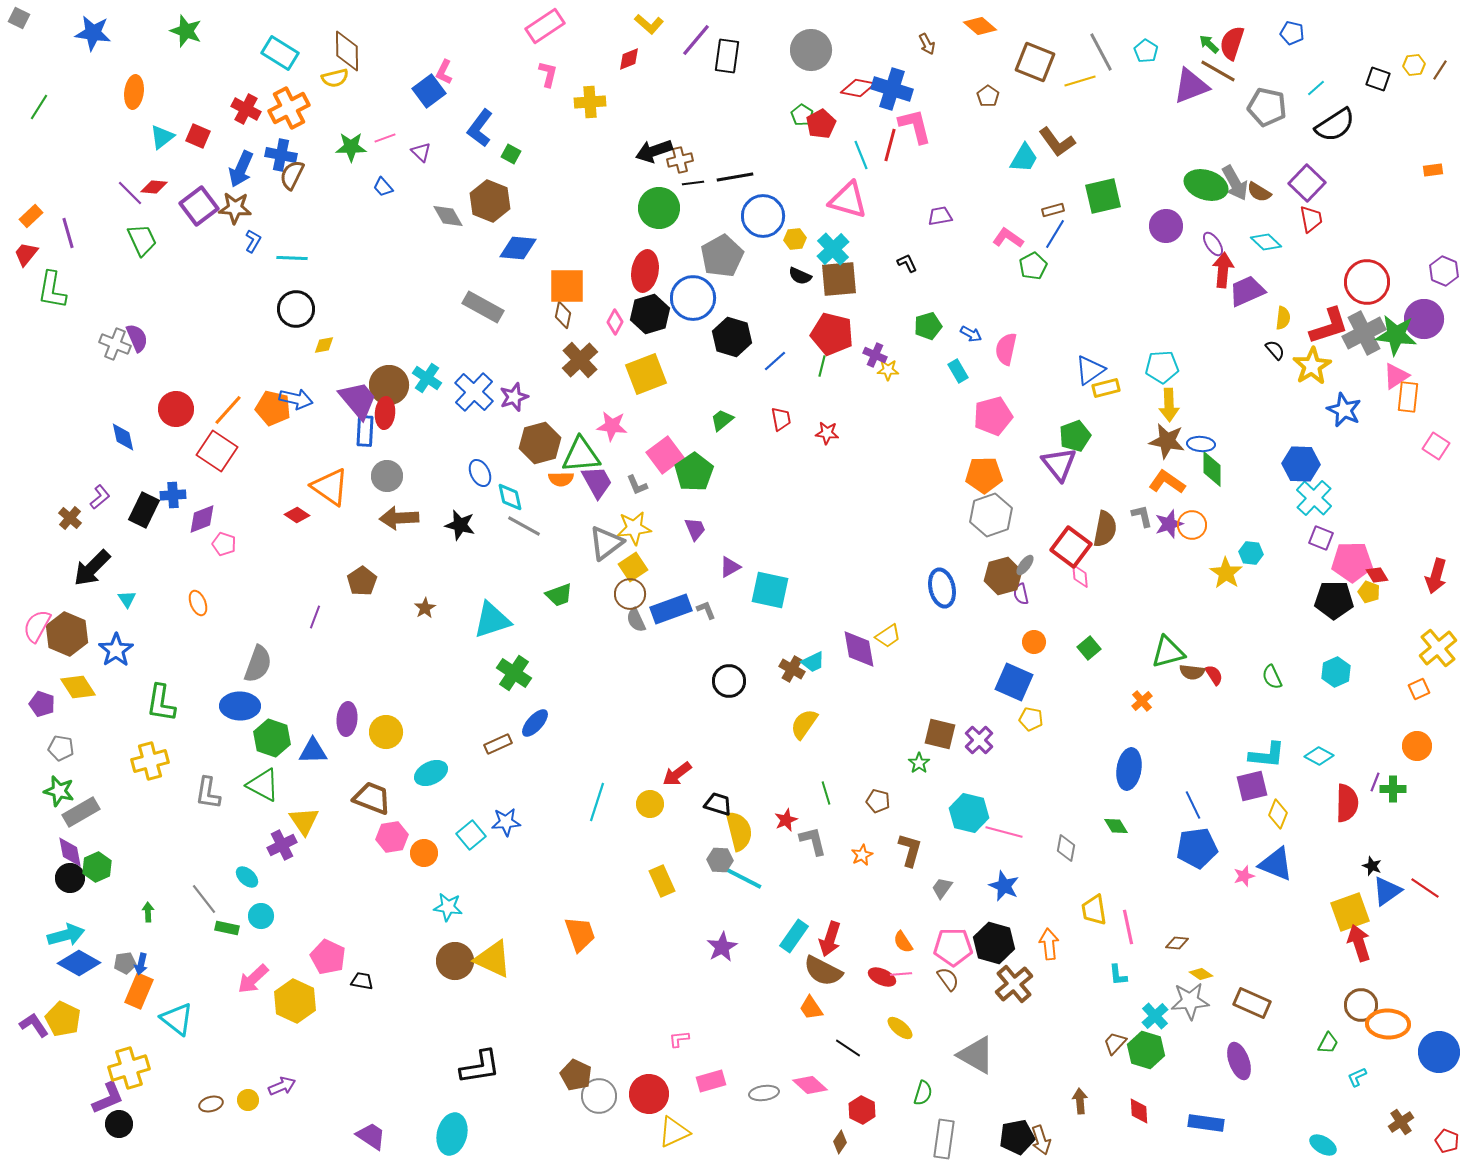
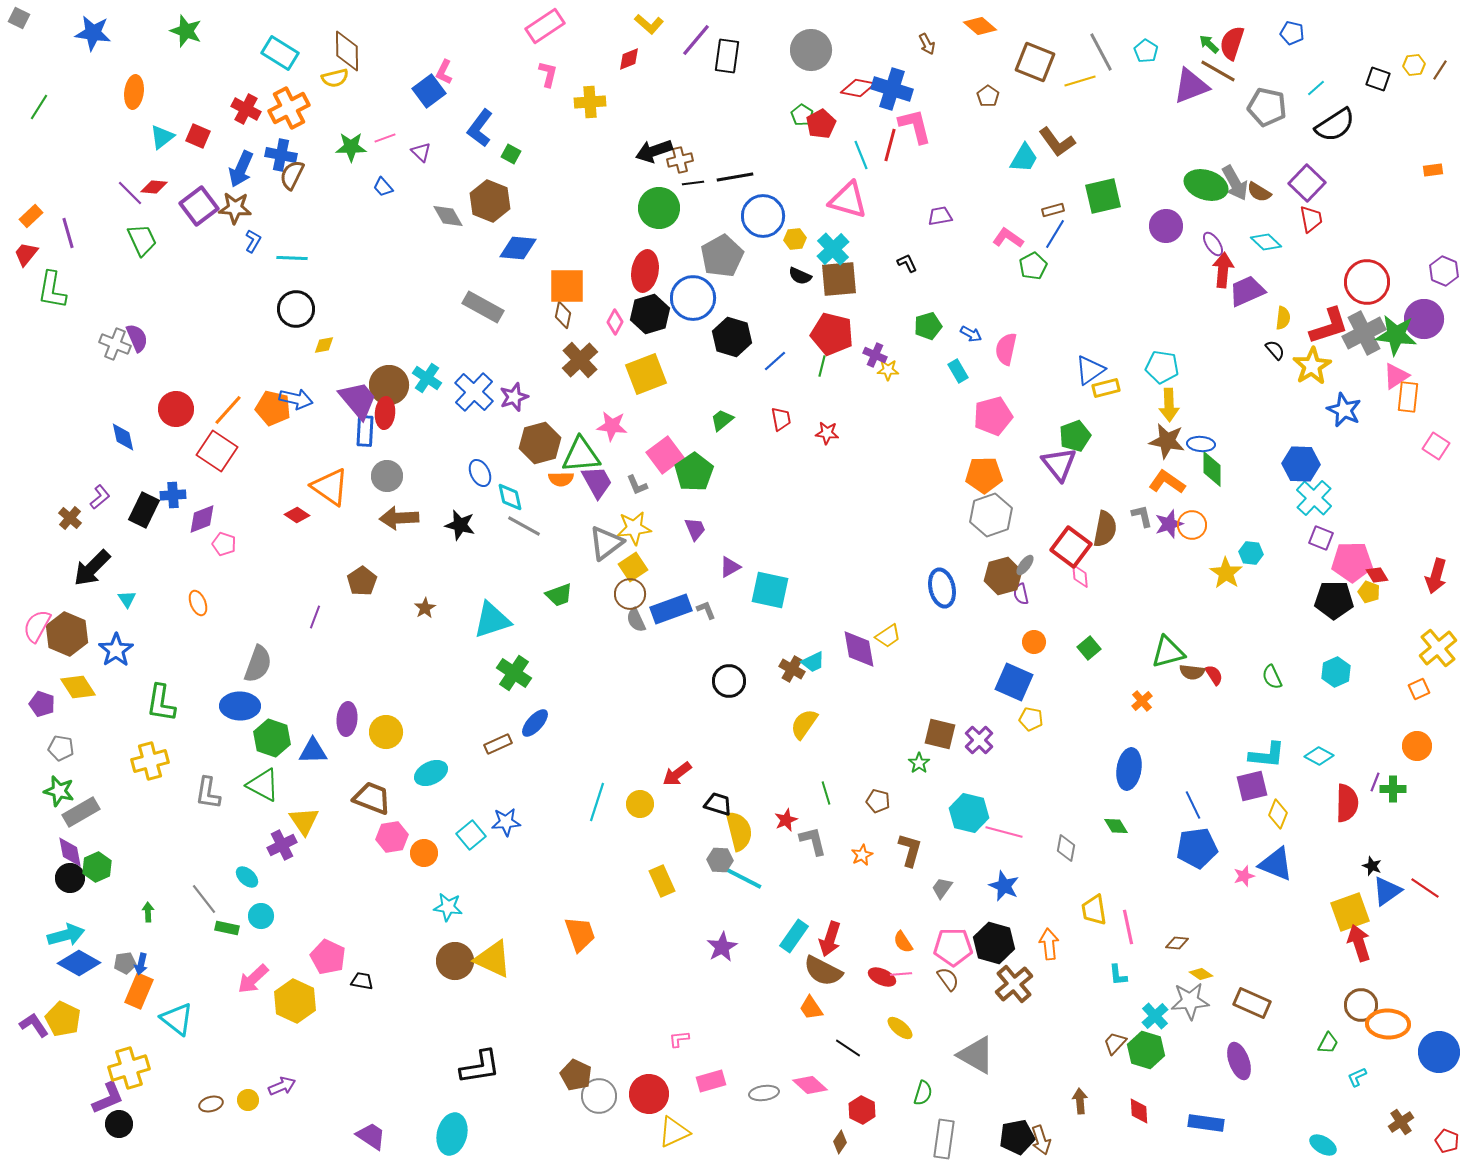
cyan pentagon at (1162, 367): rotated 12 degrees clockwise
yellow circle at (650, 804): moved 10 px left
